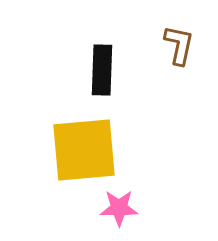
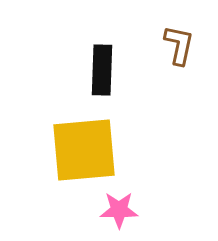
pink star: moved 2 px down
